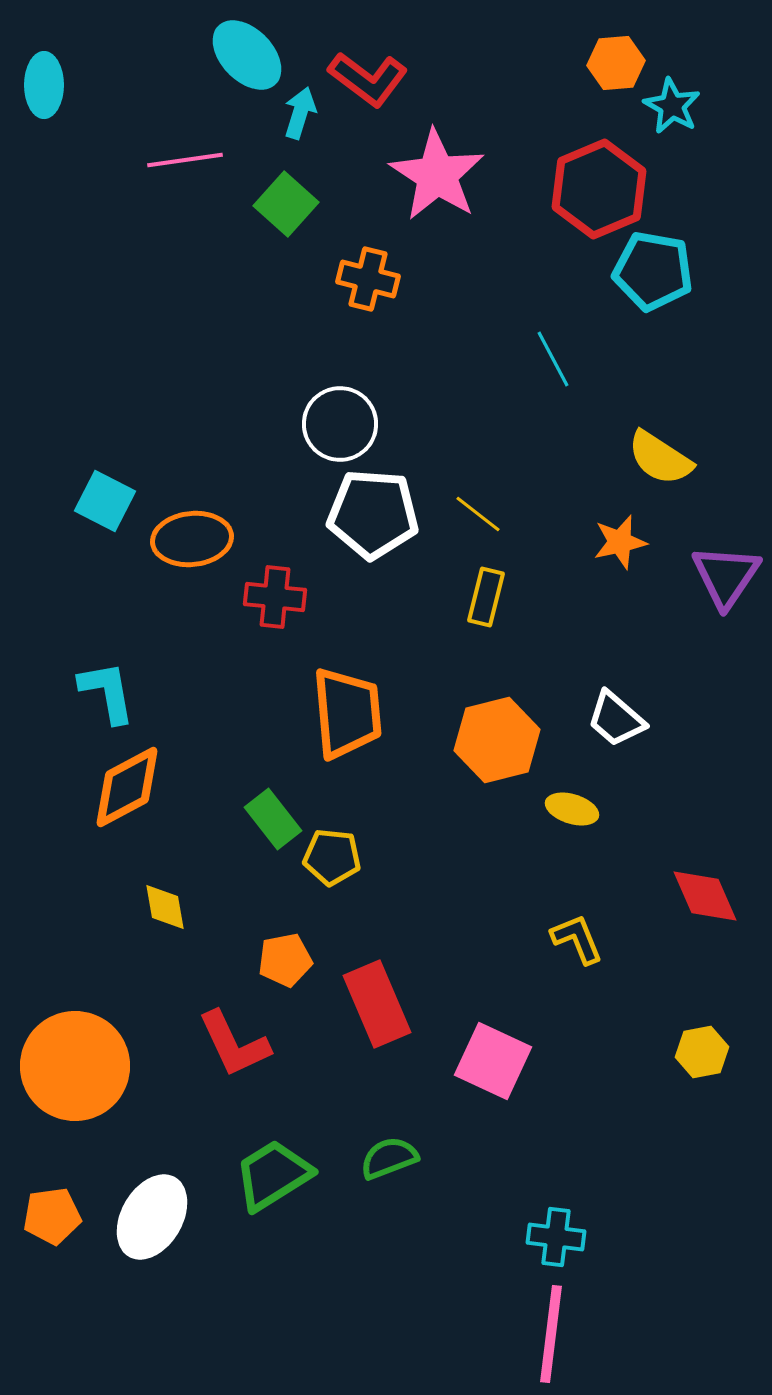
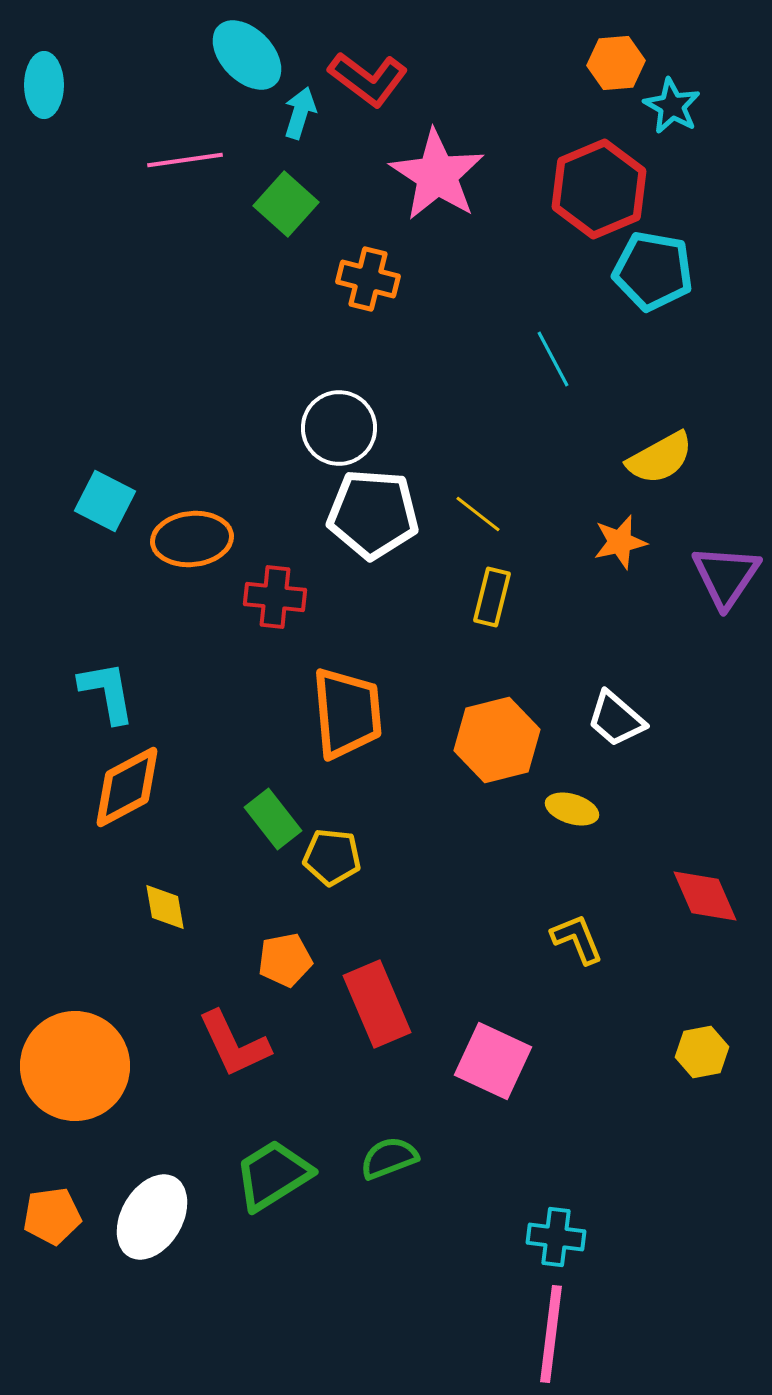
white circle at (340, 424): moved 1 px left, 4 px down
yellow semicircle at (660, 458): rotated 62 degrees counterclockwise
yellow rectangle at (486, 597): moved 6 px right
